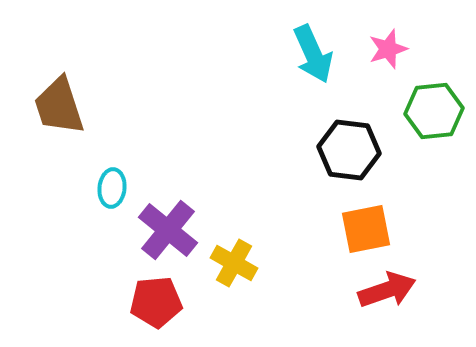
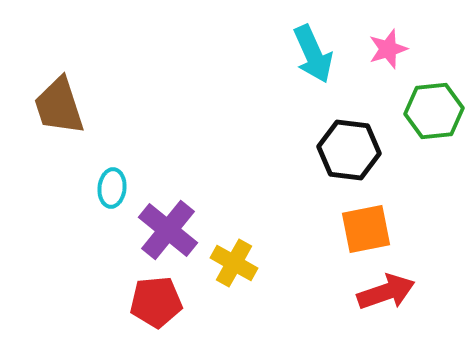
red arrow: moved 1 px left, 2 px down
